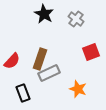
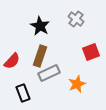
black star: moved 4 px left, 12 px down
brown rectangle: moved 3 px up
orange star: moved 1 px left, 5 px up; rotated 30 degrees clockwise
